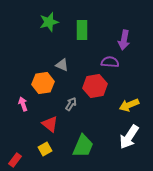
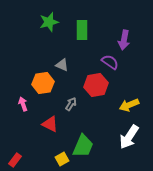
purple semicircle: rotated 30 degrees clockwise
red hexagon: moved 1 px right, 1 px up
red triangle: rotated 12 degrees counterclockwise
yellow square: moved 17 px right, 10 px down
